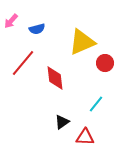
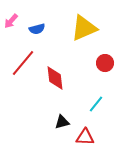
yellow triangle: moved 2 px right, 14 px up
black triangle: rotated 21 degrees clockwise
